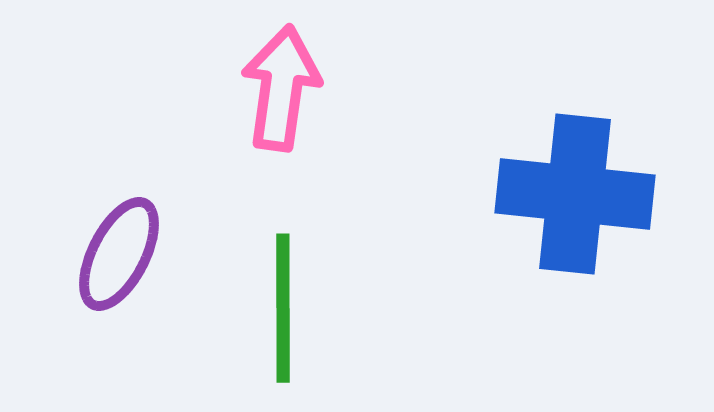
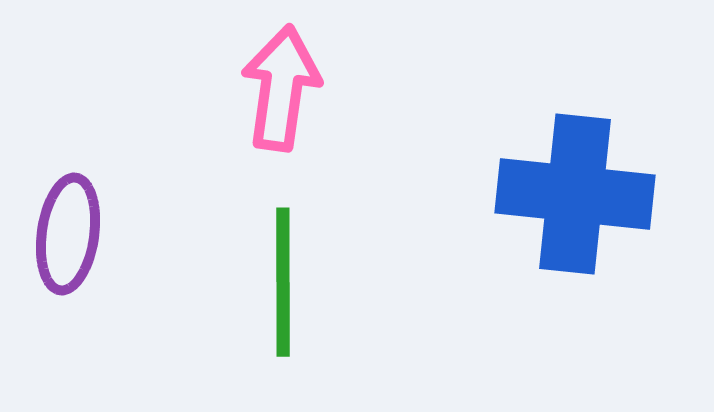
purple ellipse: moved 51 px left, 20 px up; rotated 19 degrees counterclockwise
green line: moved 26 px up
